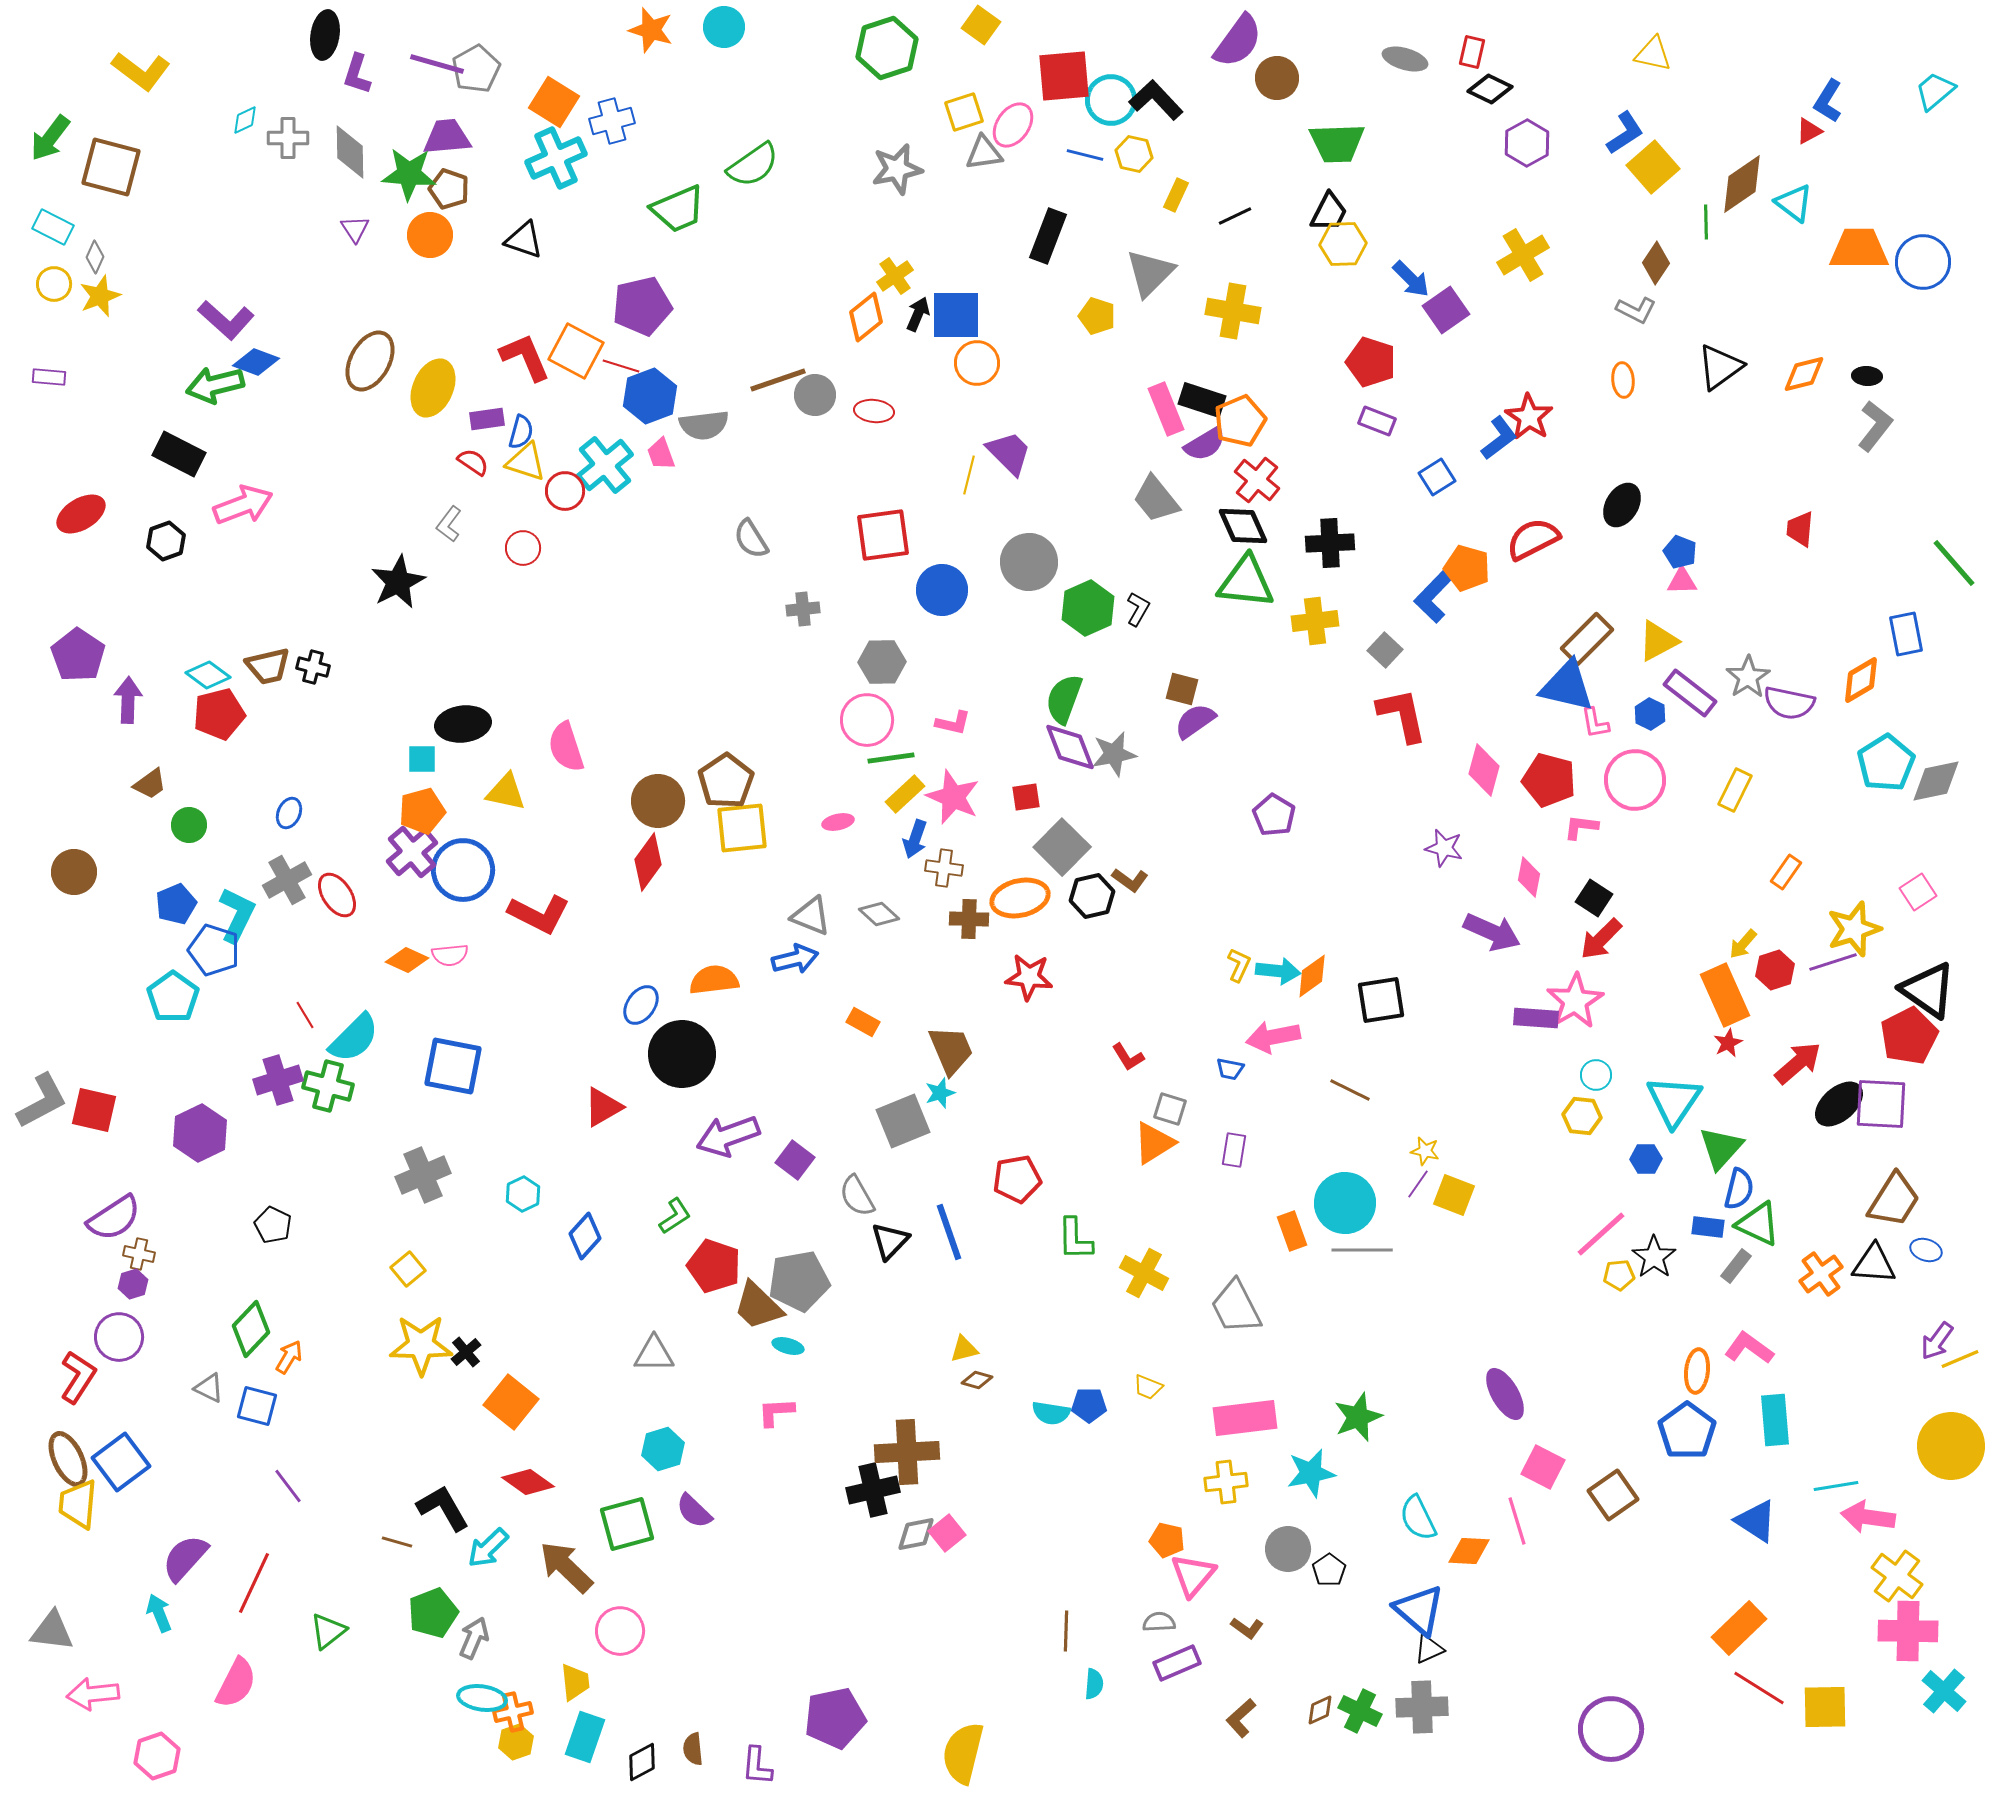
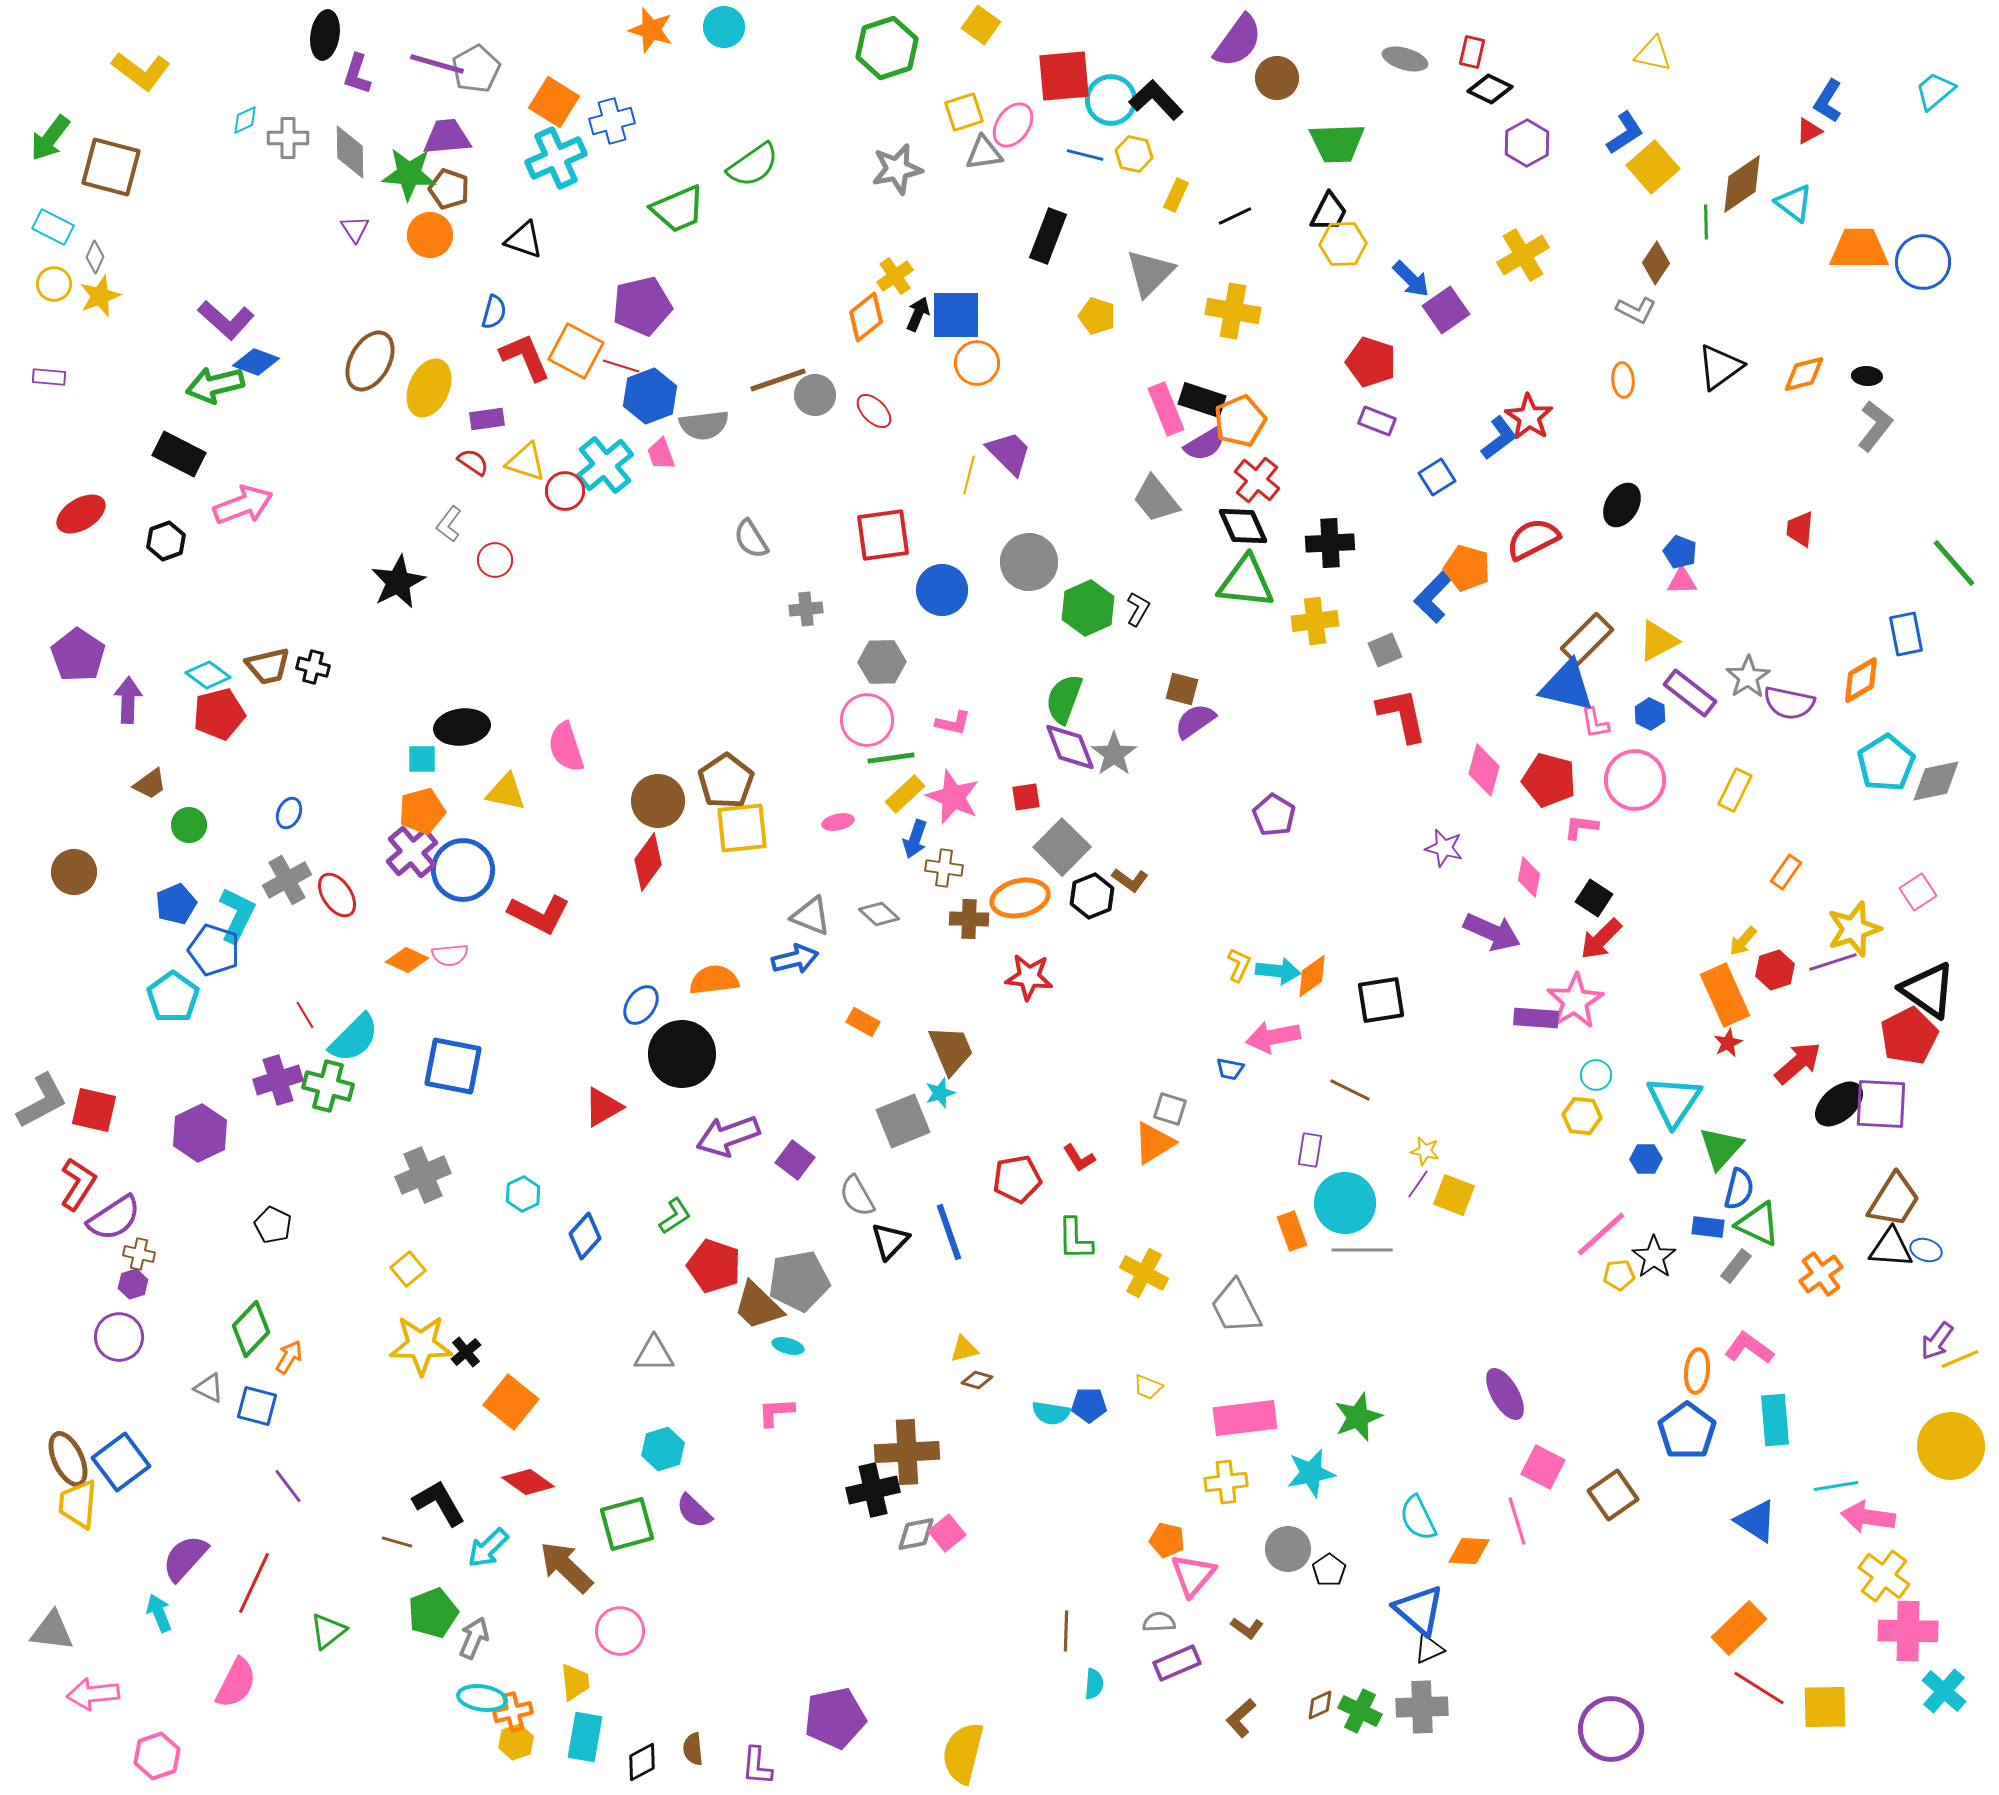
yellow ellipse at (433, 388): moved 4 px left
red ellipse at (874, 411): rotated 39 degrees clockwise
blue semicircle at (521, 432): moved 27 px left, 120 px up
red circle at (523, 548): moved 28 px left, 12 px down
gray cross at (803, 609): moved 3 px right
gray square at (1385, 650): rotated 24 degrees clockwise
black ellipse at (463, 724): moved 1 px left, 3 px down
gray star at (1114, 754): rotated 24 degrees counterclockwise
black hexagon at (1092, 896): rotated 9 degrees counterclockwise
yellow arrow at (1743, 944): moved 3 px up
red L-shape at (1128, 1057): moved 49 px left, 101 px down
purple rectangle at (1234, 1150): moved 76 px right
black triangle at (1874, 1264): moved 17 px right, 16 px up
red L-shape at (78, 1377): moved 193 px up
black L-shape at (443, 1508): moved 4 px left, 5 px up
yellow cross at (1897, 1576): moved 13 px left
brown diamond at (1320, 1710): moved 5 px up
cyan rectangle at (585, 1737): rotated 9 degrees counterclockwise
